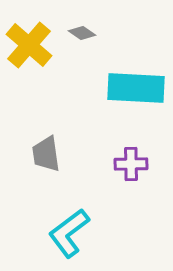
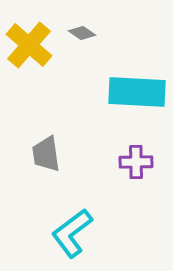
cyan rectangle: moved 1 px right, 4 px down
purple cross: moved 5 px right, 2 px up
cyan L-shape: moved 3 px right
